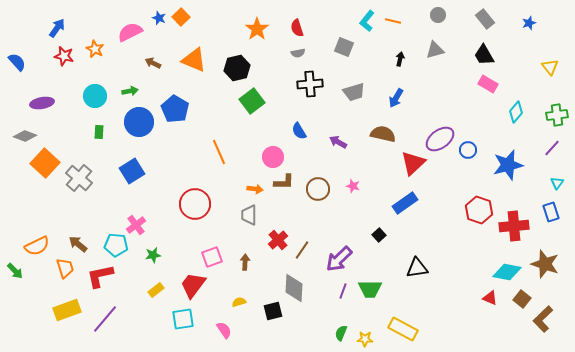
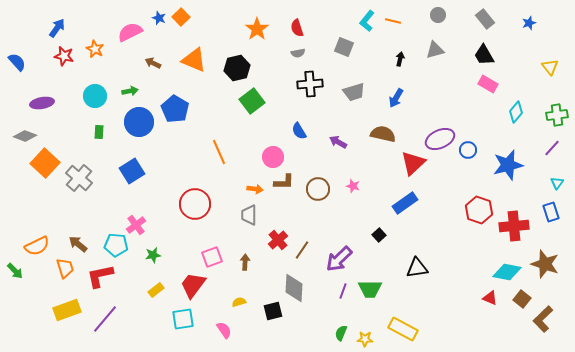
purple ellipse at (440, 139): rotated 12 degrees clockwise
